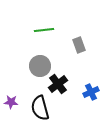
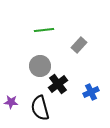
gray rectangle: rotated 63 degrees clockwise
